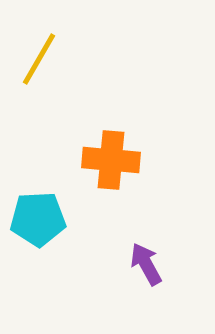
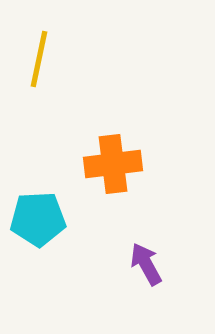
yellow line: rotated 18 degrees counterclockwise
orange cross: moved 2 px right, 4 px down; rotated 12 degrees counterclockwise
